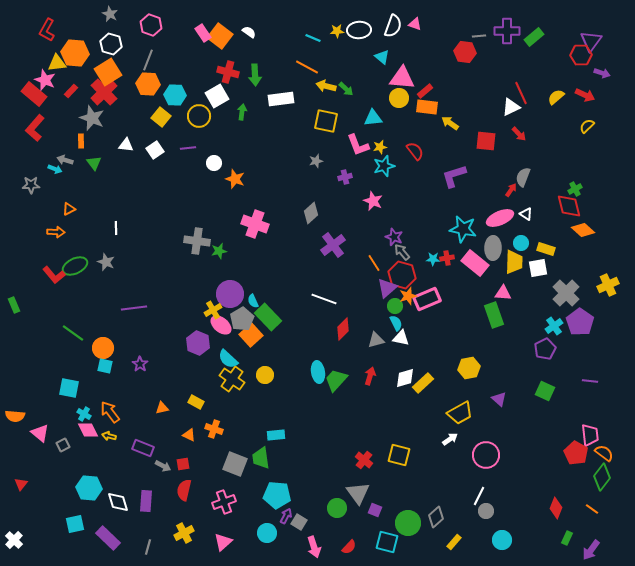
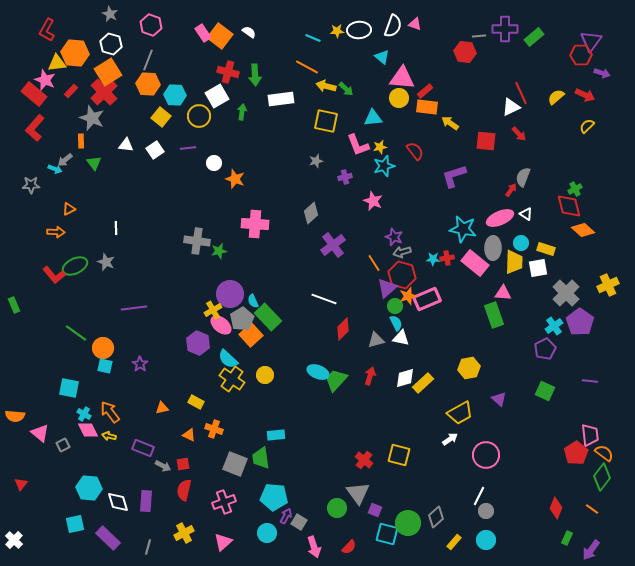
purple cross at (507, 31): moved 2 px left, 2 px up
gray arrow at (65, 160): rotated 56 degrees counterclockwise
pink cross at (255, 224): rotated 16 degrees counterclockwise
gray arrow at (402, 252): rotated 66 degrees counterclockwise
green line at (73, 333): moved 3 px right
cyan ellipse at (318, 372): rotated 60 degrees counterclockwise
red pentagon at (576, 453): rotated 10 degrees clockwise
cyan pentagon at (277, 495): moved 3 px left, 2 px down
cyan circle at (502, 540): moved 16 px left
cyan square at (387, 542): moved 8 px up
